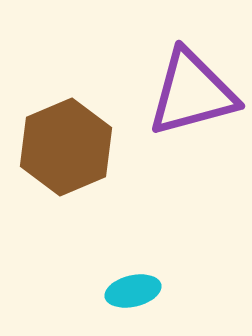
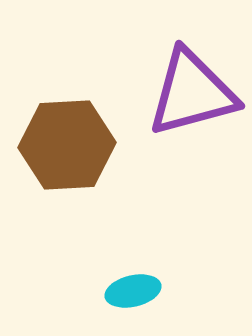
brown hexagon: moved 1 px right, 2 px up; rotated 20 degrees clockwise
